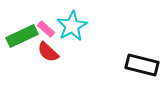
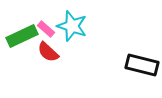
cyan star: rotated 24 degrees counterclockwise
